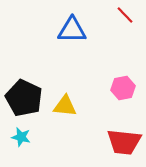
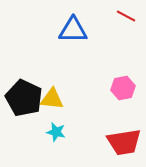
red line: moved 1 px right, 1 px down; rotated 18 degrees counterclockwise
blue triangle: moved 1 px right
yellow triangle: moved 13 px left, 7 px up
cyan star: moved 35 px right, 5 px up
red trapezoid: rotated 15 degrees counterclockwise
